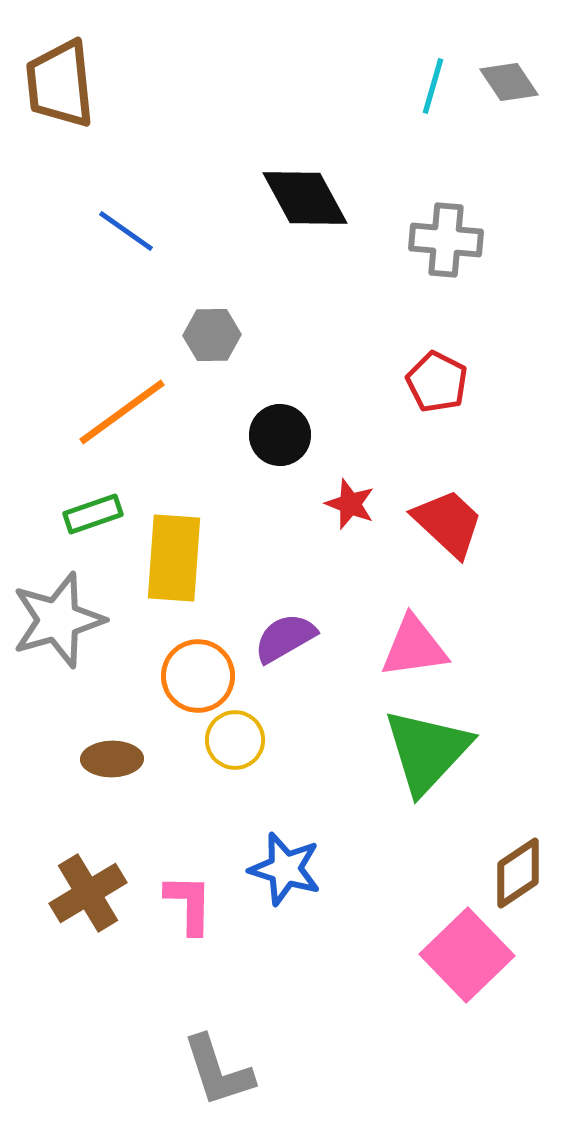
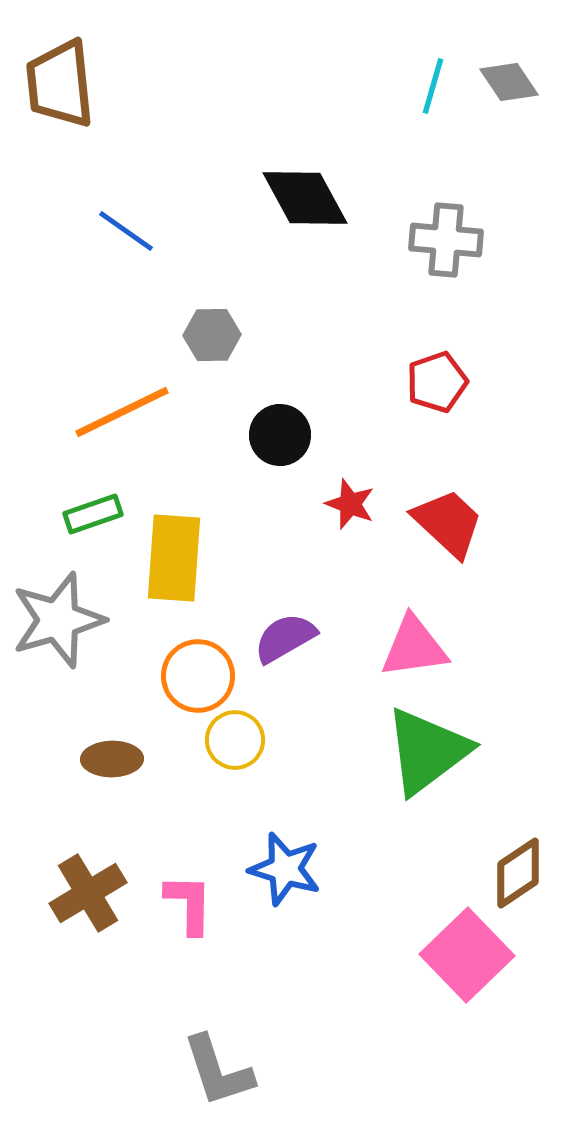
red pentagon: rotated 26 degrees clockwise
orange line: rotated 10 degrees clockwise
green triangle: rotated 10 degrees clockwise
